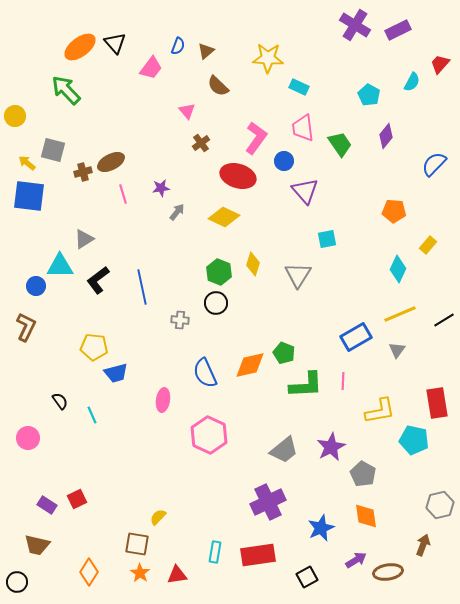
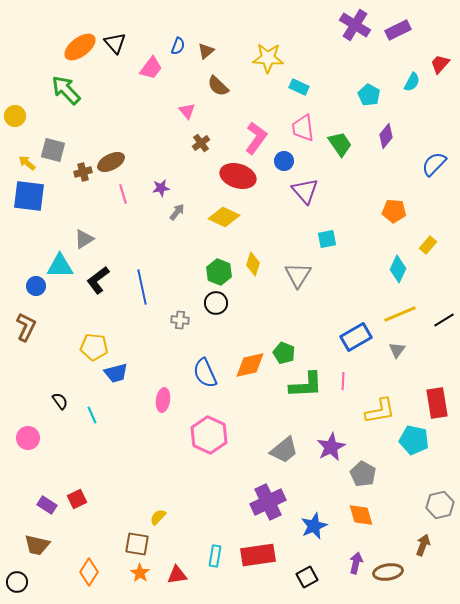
orange diamond at (366, 516): moved 5 px left, 1 px up; rotated 8 degrees counterclockwise
blue star at (321, 528): moved 7 px left, 2 px up
cyan rectangle at (215, 552): moved 4 px down
purple arrow at (356, 560): moved 3 px down; rotated 45 degrees counterclockwise
